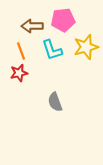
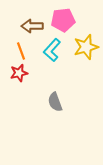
cyan L-shape: rotated 60 degrees clockwise
